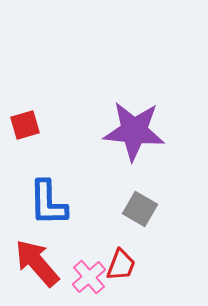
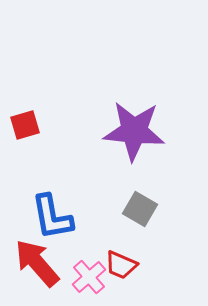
blue L-shape: moved 4 px right, 14 px down; rotated 9 degrees counterclockwise
red trapezoid: rotated 92 degrees clockwise
